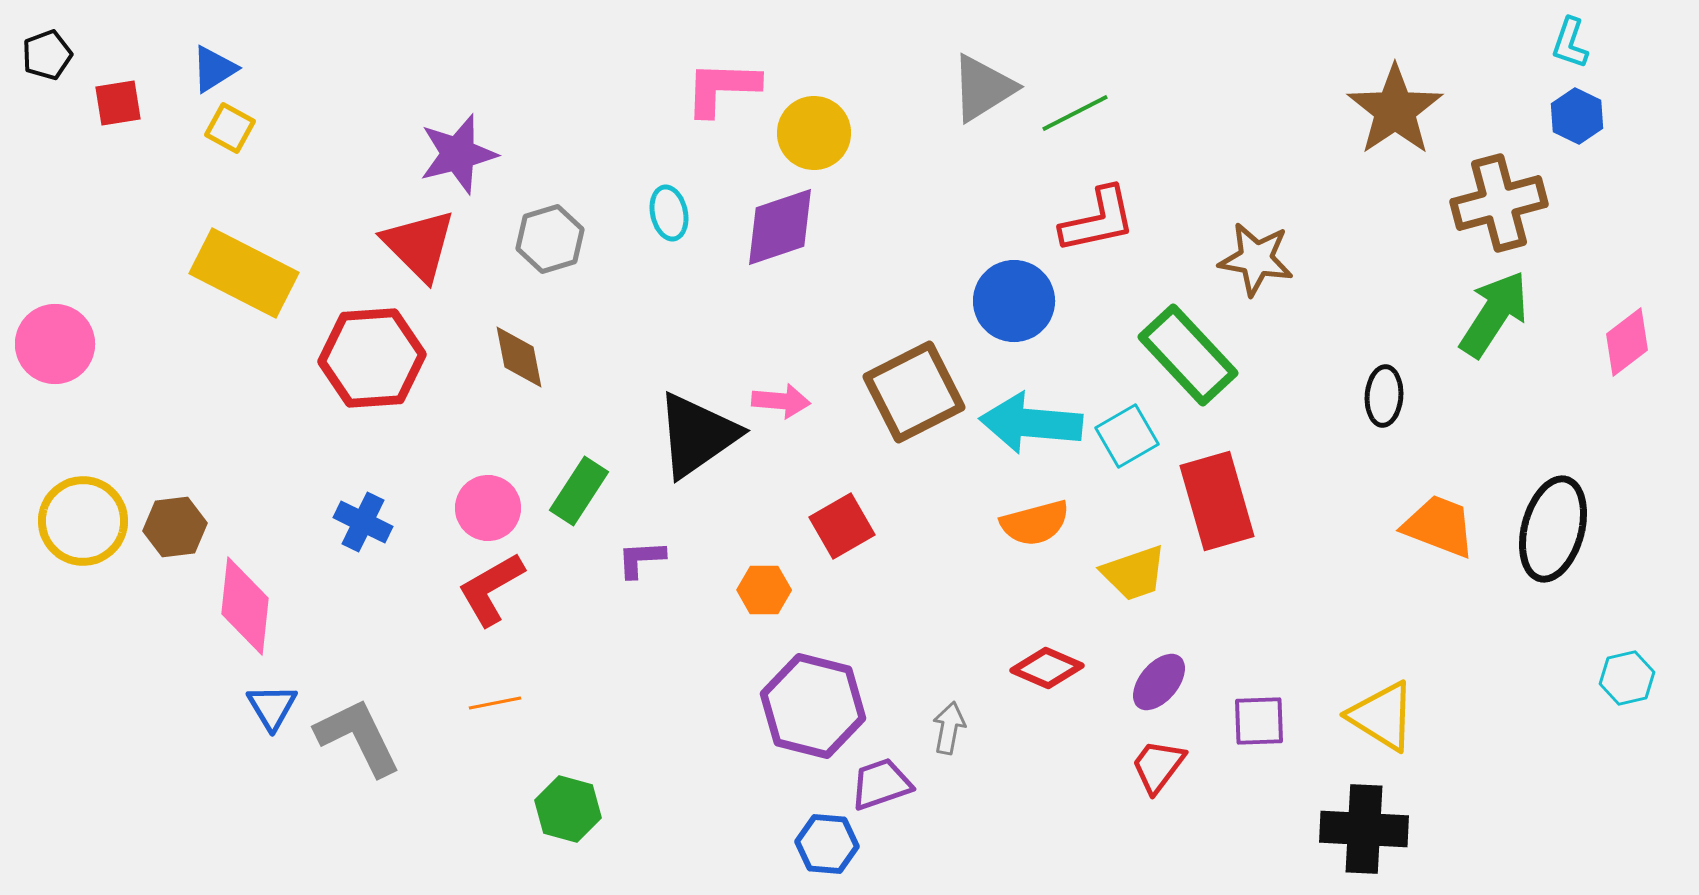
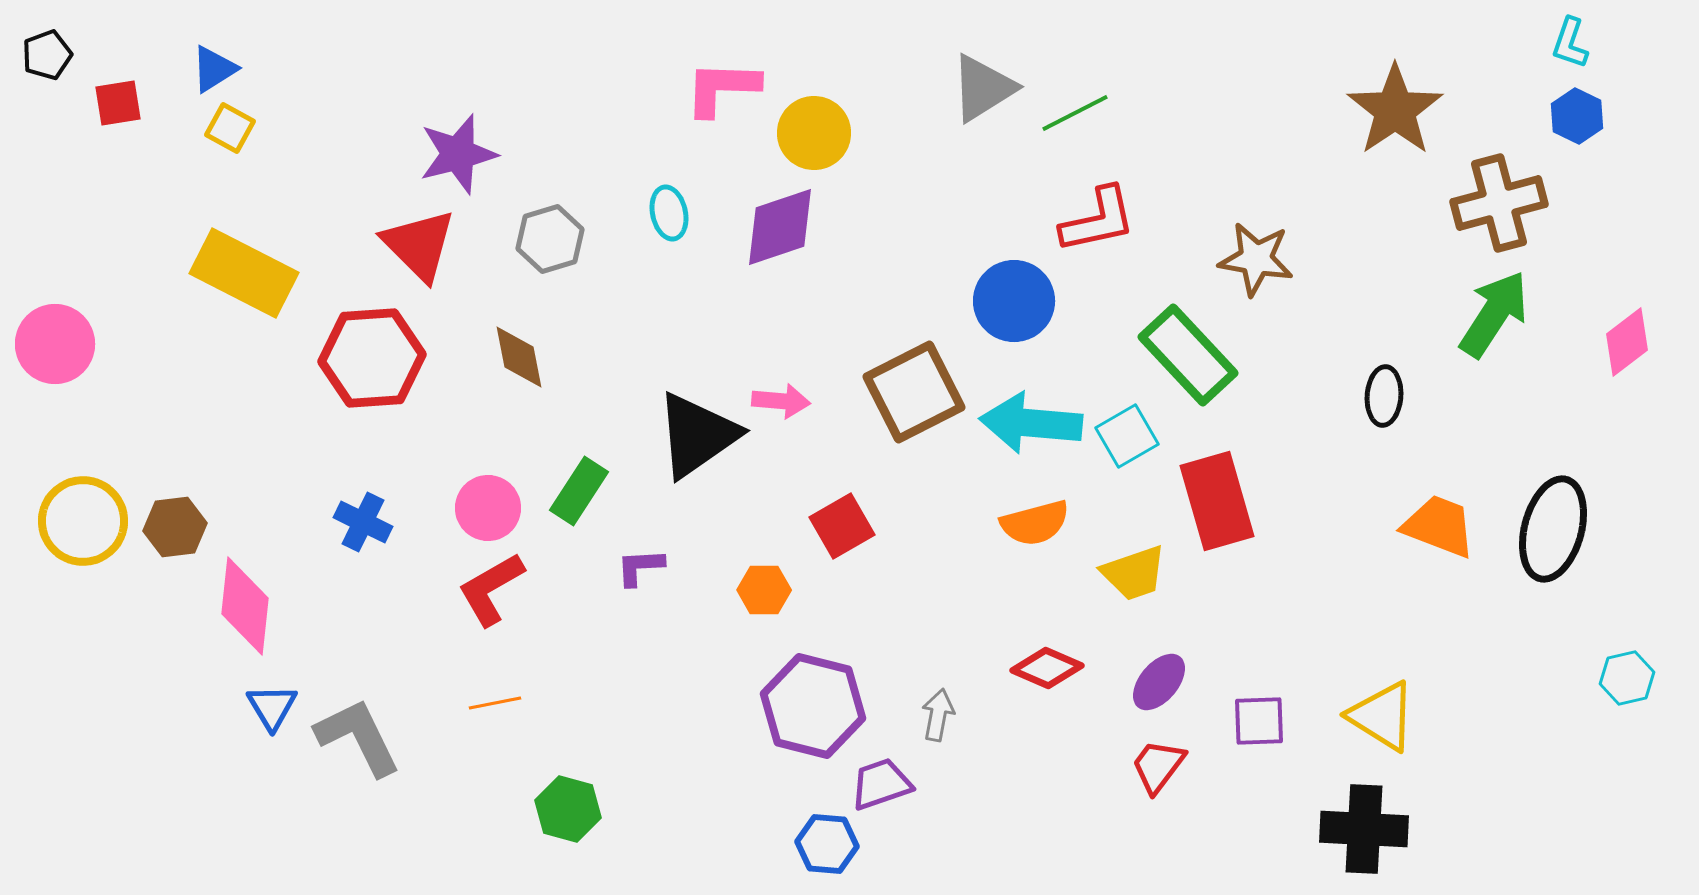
purple L-shape at (641, 559): moved 1 px left, 8 px down
gray arrow at (949, 728): moved 11 px left, 13 px up
